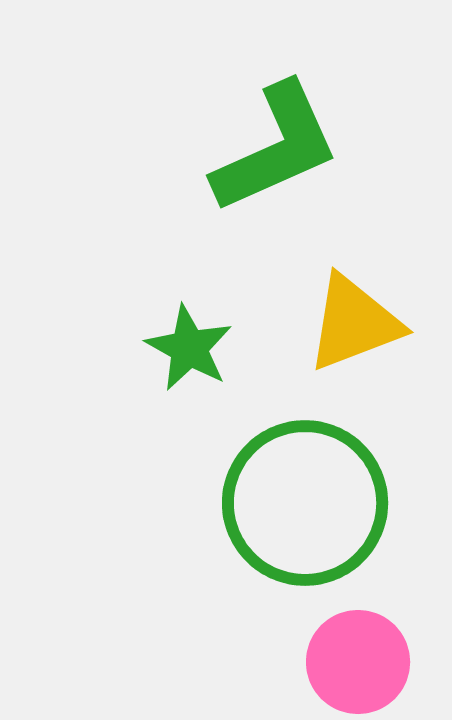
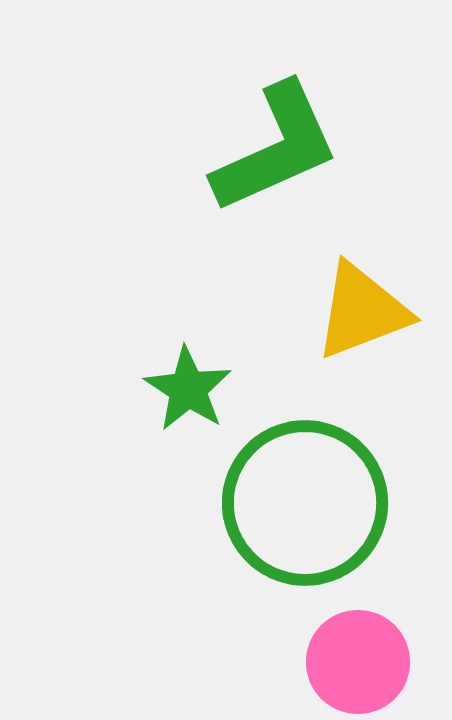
yellow triangle: moved 8 px right, 12 px up
green star: moved 1 px left, 41 px down; rotated 4 degrees clockwise
